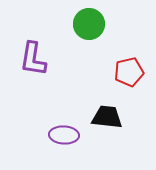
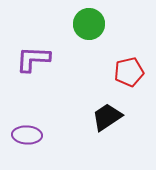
purple L-shape: rotated 84 degrees clockwise
black trapezoid: rotated 40 degrees counterclockwise
purple ellipse: moved 37 px left
